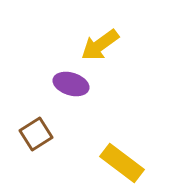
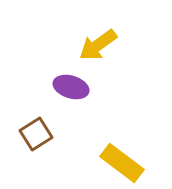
yellow arrow: moved 2 px left
purple ellipse: moved 3 px down
